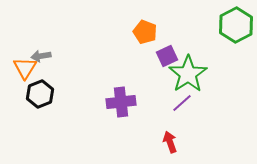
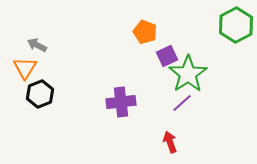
gray arrow: moved 4 px left, 11 px up; rotated 36 degrees clockwise
